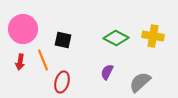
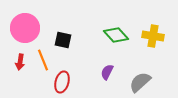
pink circle: moved 2 px right, 1 px up
green diamond: moved 3 px up; rotated 20 degrees clockwise
